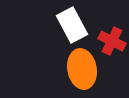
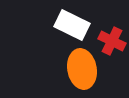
white rectangle: rotated 36 degrees counterclockwise
